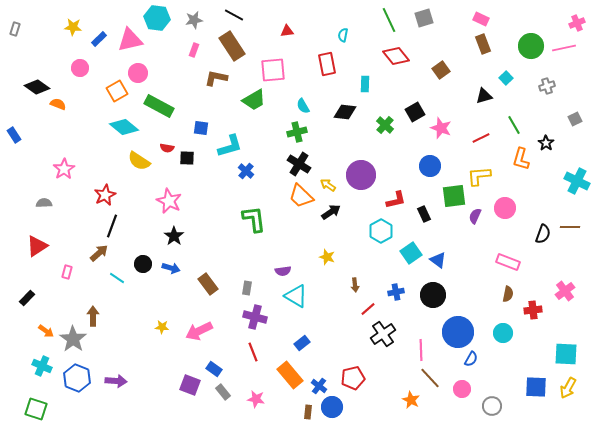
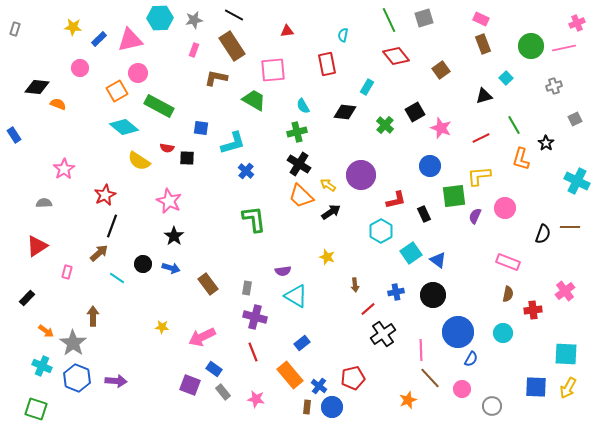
cyan hexagon at (157, 18): moved 3 px right; rotated 10 degrees counterclockwise
cyan rectangle at (365, 84): moved 2 px right, 3 px down; rotated 28 degrees clockwise
gray cross at (547, 86): moved 7 px right
black diamond at (37, 87): rotated 30 degrees counterclockwise
green trapezoid at (254, 100): rotated 120 degrees counterclockwise
cyan L-shape at (230, 146): moved 3 px right, 3 px up
pink arrow at (199, 331): moved 3 px right, 6 px down
gray star at (73, 339): moved 4 px down
orange star at (411, 400): moved 3 px left; rotated 24 degrees clockwise
brown rectangle at (308, 412): moved 1 px left, 5 px up
